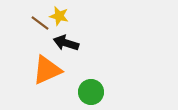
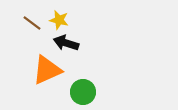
yellow star: moved 4 px down
brown line: moved 8 px left
green circle: moved 8 px left
